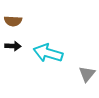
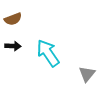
brown semicircle: moved 2 px up; rotated 24 degrees counterclockwise
cyan arrow: rotated 40 degrees clockwise
